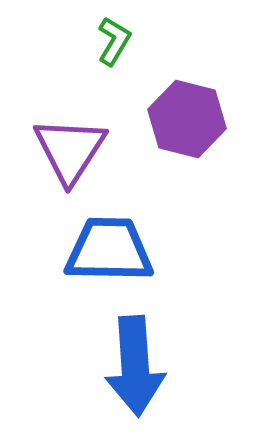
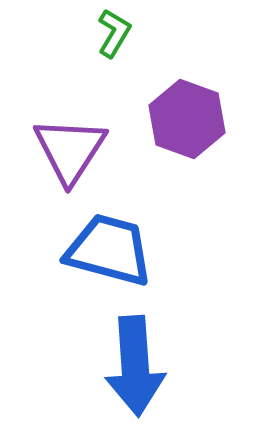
green L-shape: moved 8 px up
purple hexagon: rotated 6 degrees clockwise
blue trapezoid: rotated 14 degrees clockwise
